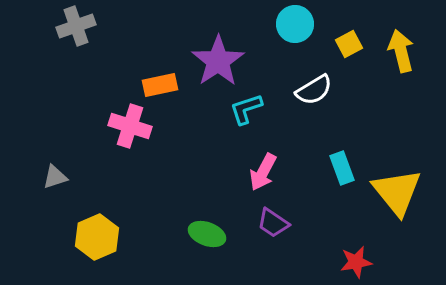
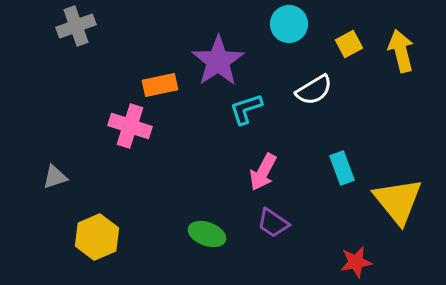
cyan circle: moved 6 px left
yellow triangle: moved 1 px right, 9 px down
